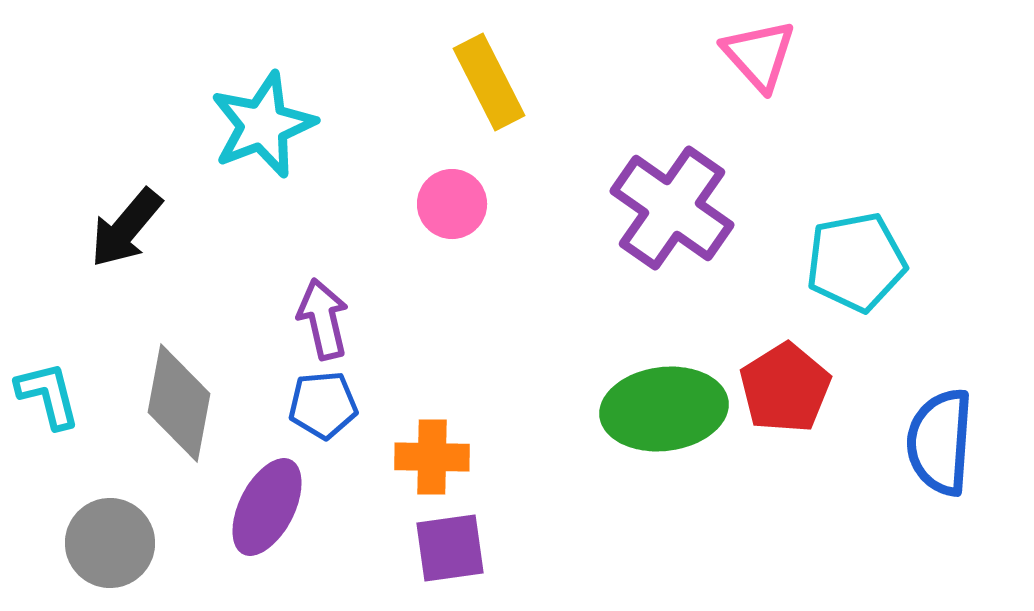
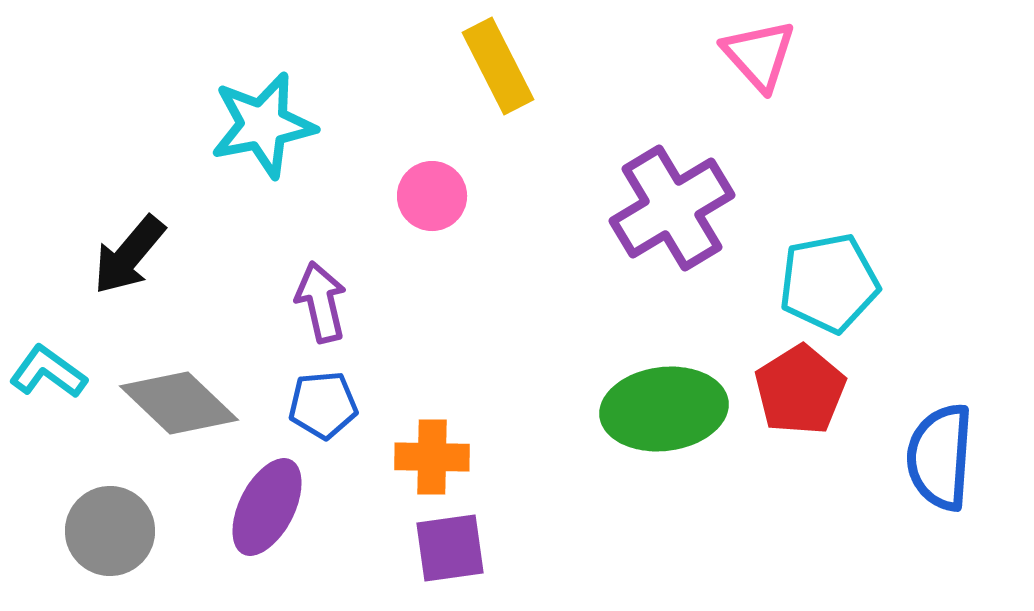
yellow rectangle: moved 9 px right, 16 px up
cyan star: rotated 10 degrees clockwise
pink circle: moved 20 px left, 8 px up
purple cross: rotated 24 degrees clockwise
black arrow: moved 3 px right, 27 px down
cyan pentagon: moved 27 px left, 21 px down
purple arrow: moved 2 px left, 17 px up
red pentagon: moved 15 px right, 2 px down
cyan L-shape: moved 23 px up; rotated 40 degrees counterclockwise
gray diamond: rotated 57 degrees counterclockwise
blue semicircle: moved 15 px down
gray circle: moved 12 px up
